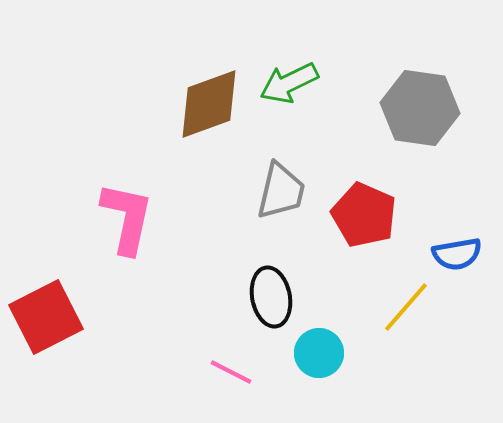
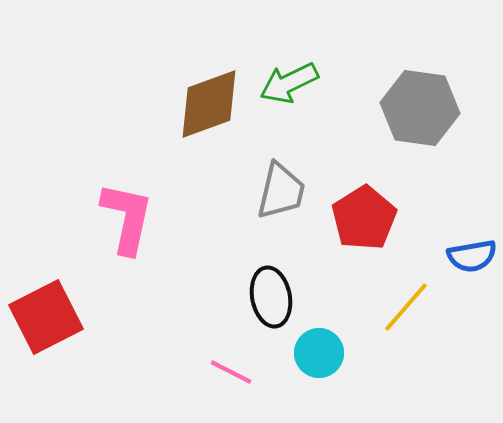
red pentagon: moved 3 px down; rotated 16 degrees clockwise
blue semicircle: moved 15 px right, 2 px down
